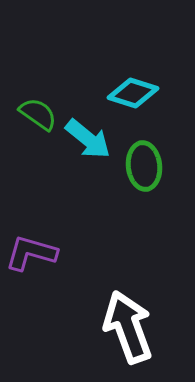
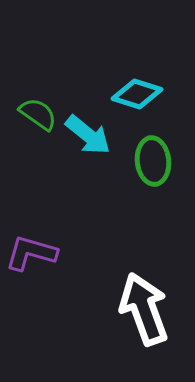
cyan diamond: moved 4 px right, 1 px down
cyan arrow: moved 4 px up
green ellipse: moved 9 px right, 5 px up
white arrow: moved 16 px right, 18 px up
